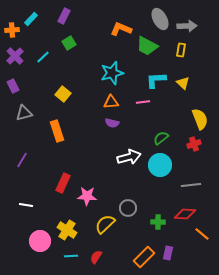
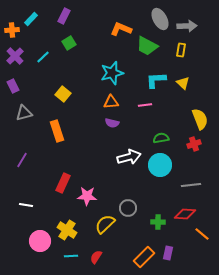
pink line at (143, 102): moved 2 px right, 3 px down
green semicircle at (161, 138): rotated 28 degrees clockwise
